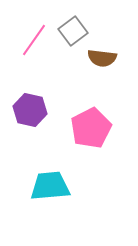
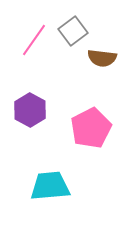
purple hexagon: rotated 16 degrees clockwise
